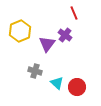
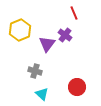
yellow hexagon: moved 1 px up
cyan triangle: moved 15 px left, 11 px down
